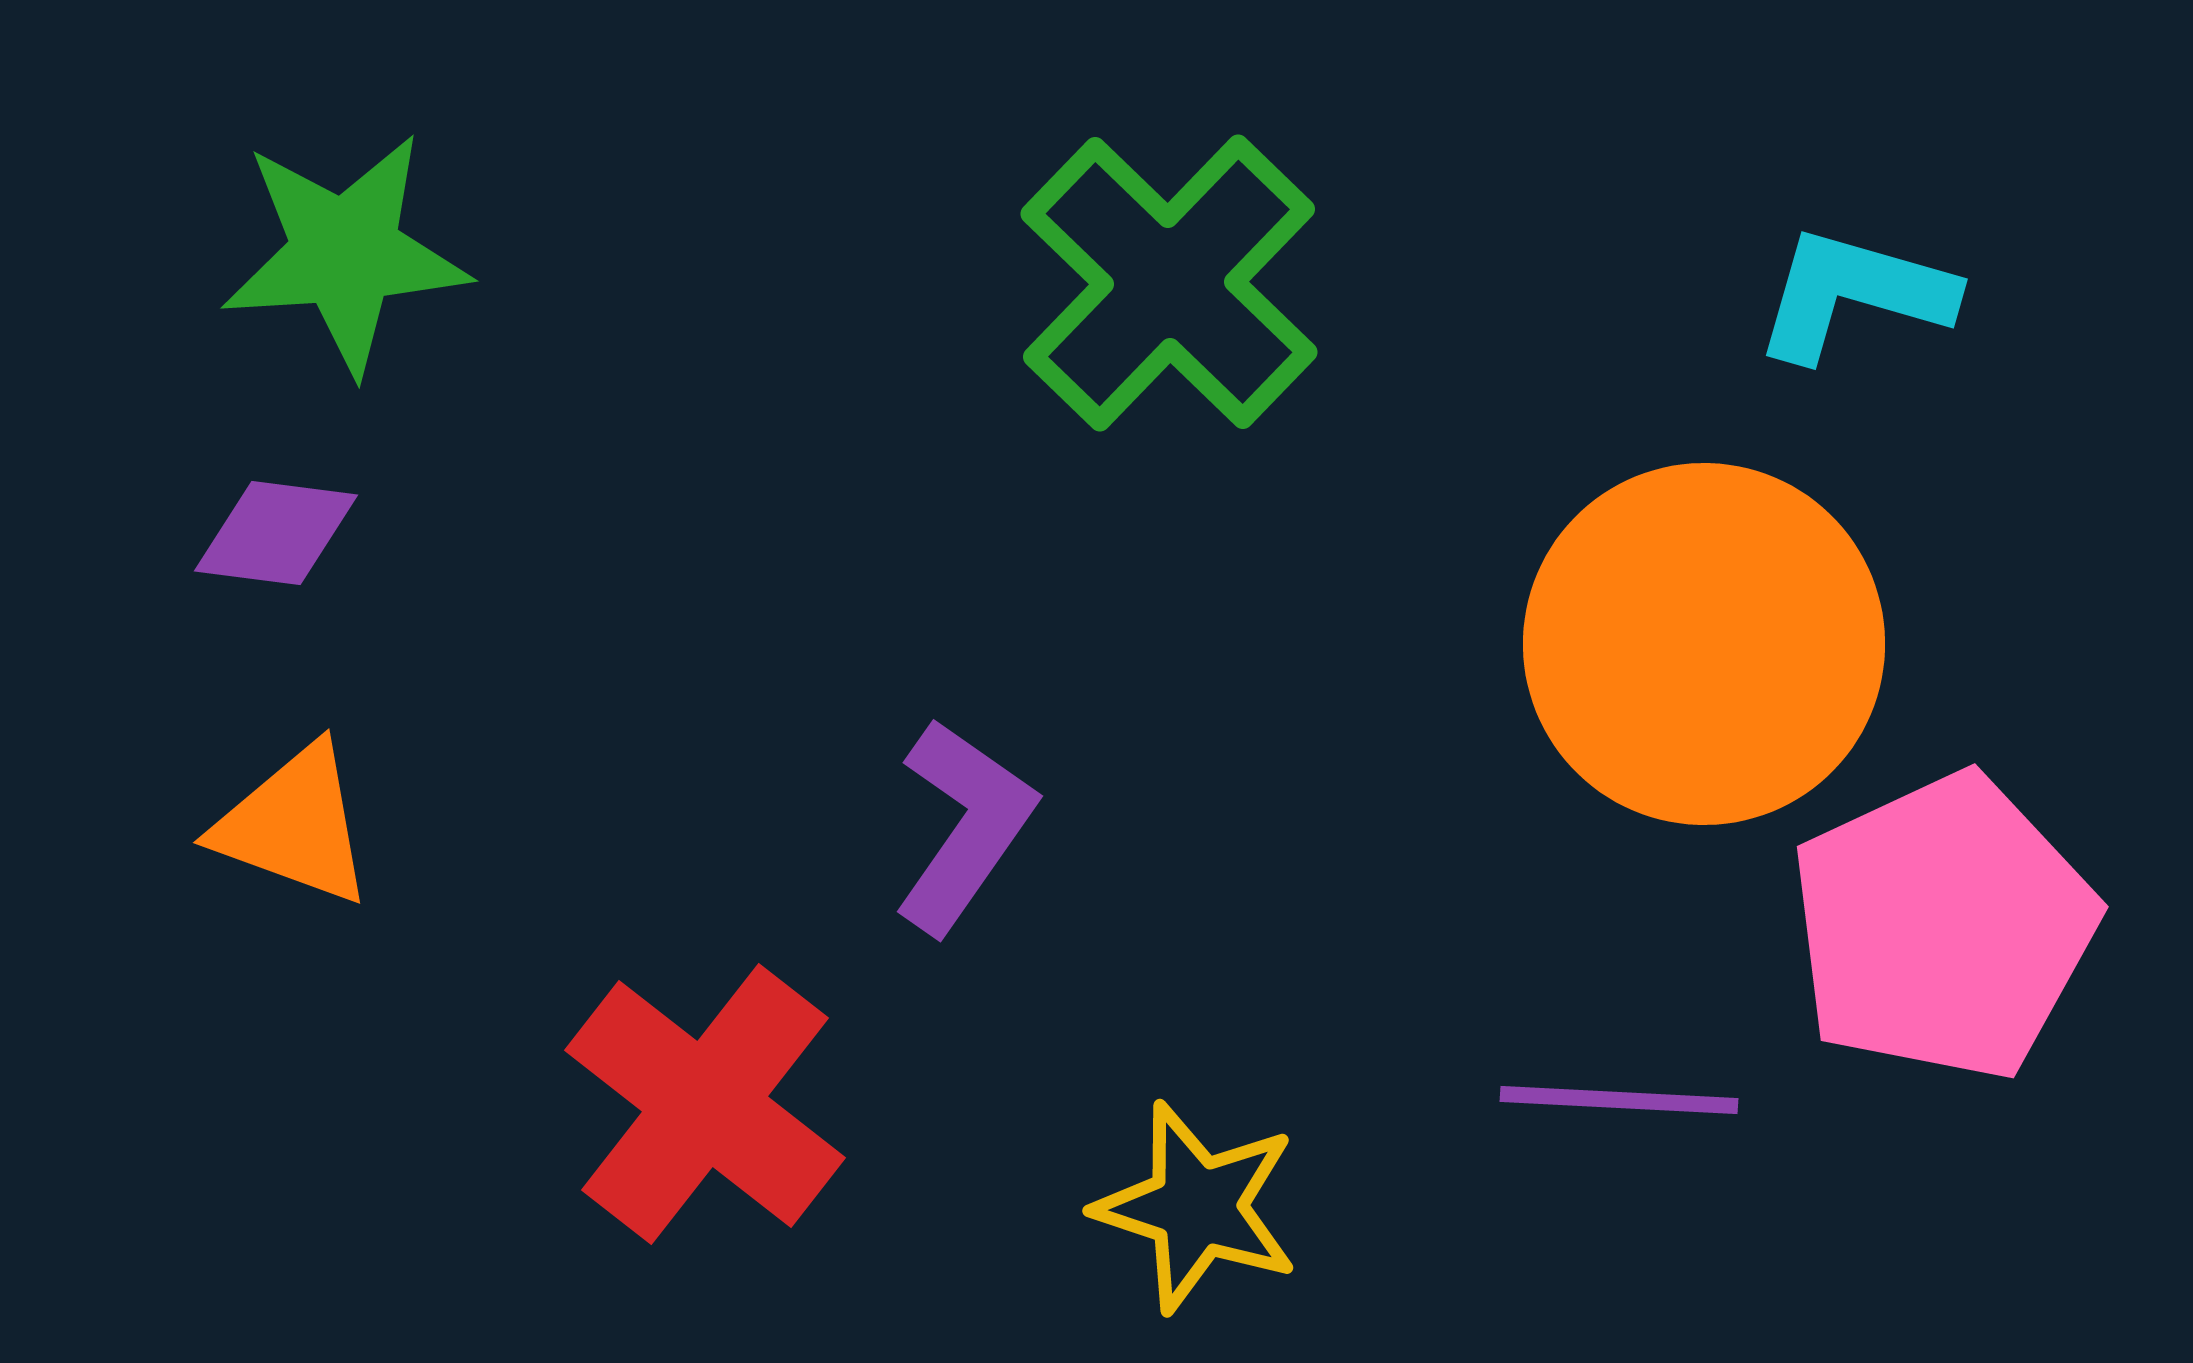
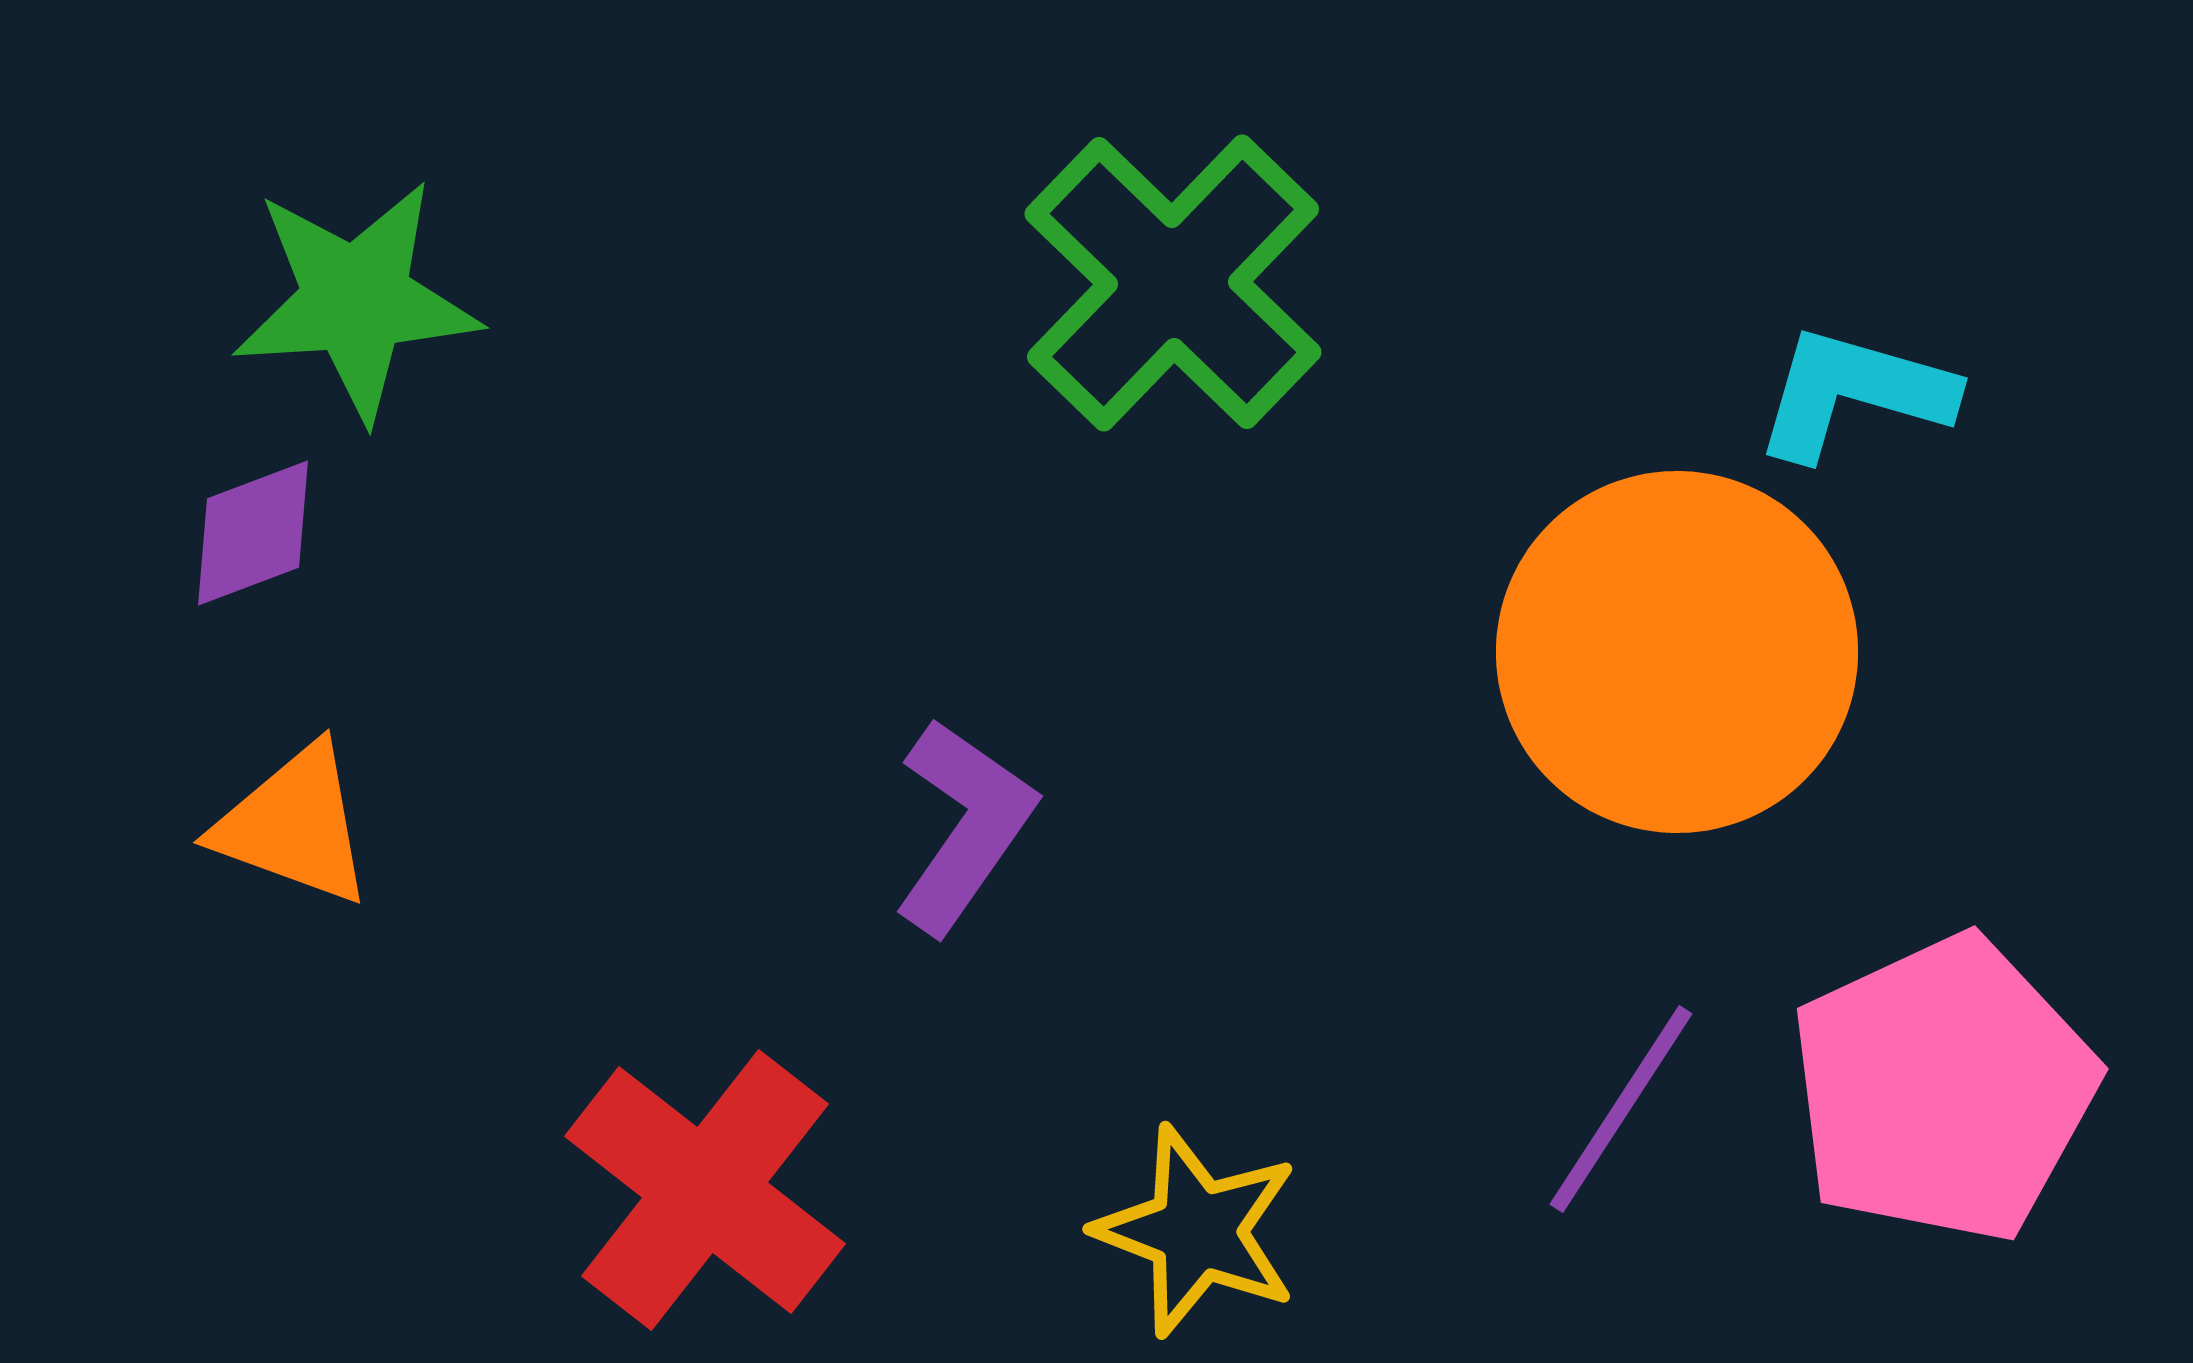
green star: moved 11 px right, 47 px down
green cross: moved 4 px right
cyan L-shape: moved 99 px down
purple diamond: moved 23 px left; rotated 28 degrees counterclockwise
orange circle: moved 27 px left, 8 px down
pink pentagon: moved 162 px down
purple line: moved 2 px right, 9 px down; rotated 60 degrees counterclockwise
red cross: moved 86 px down
yellow star: moved 24 px down; rotated 3 degrees clockwise
